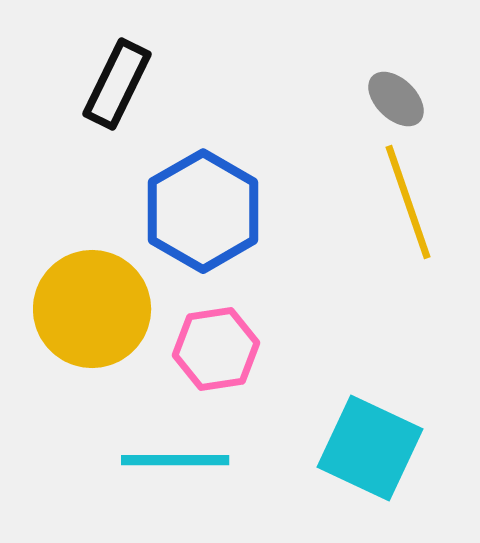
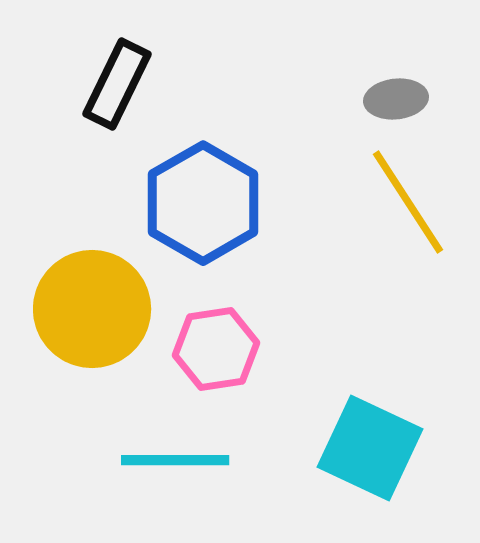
gray ellipse: rotated 50 degrees counterclockwise
yellow line: rotated 14 degrees counterclockwise
blue hexagon: moved 8 px up
